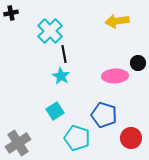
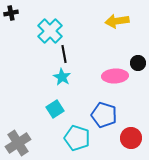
cyan star: moved 1 px right, 1 px down
cyan square: moved 2 px up
